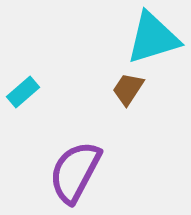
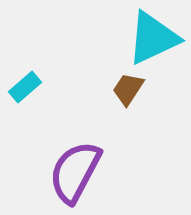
cyan triangle: rotated 8 degrees counterclockwise
cyan rectangle: moved 2 px right, 5 px up
